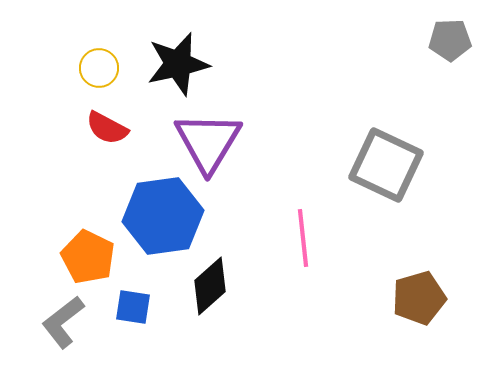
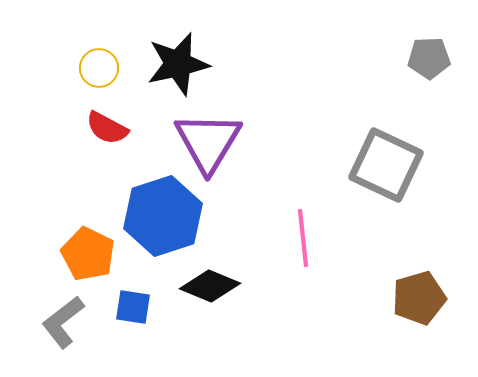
gray pentagon: moved 21 px left, 18 px down
blue hexagon: rotated 10 degrees counterclockwise
orange pentagon: moved 3 px up
black diamond: rotated 64 degrees clockwise
